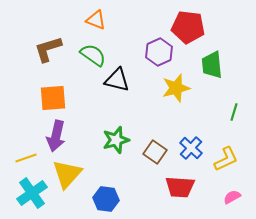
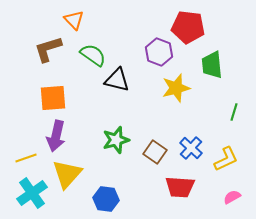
orange triangle: moved 22 px left; rotated 25 degrees clockwise
purple hexagon: rotated 16 degrees counterclockwise
